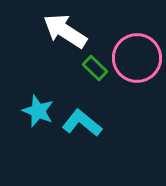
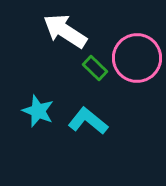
cyan L-shape: moved 6 px right, 2 px up
